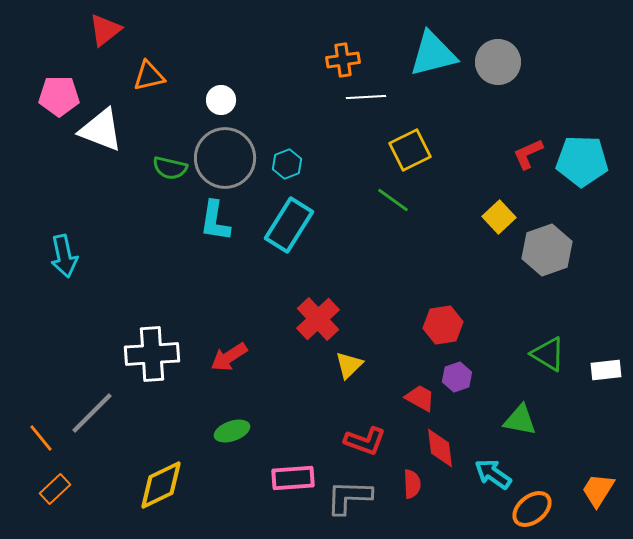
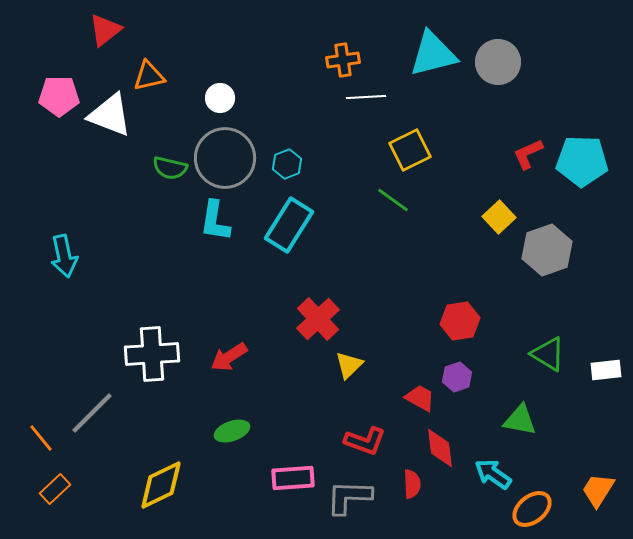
white circle at (221, 100): moved 1 px left, 2 px up
white triangle at (101, 130): moved 9 px right, 15 px up
red hexagon at (443, 325): moved 17 px right, 4 px up
